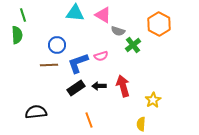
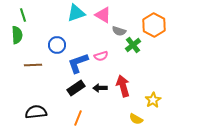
cyan triangle: moved 1 px right; rotated 24 degrees counterclockwise
orange hexagon: moved 5 px left, 1 px down
gray semicircle: moved 1 px right
brown line: moved 16 px left
black arrow: moved 1 px right, 2 px down
orange line: moved 11 px left, 2 px up; rotated 42 degrees clockwise
yellow semicircle: moved 5 px left, 5 px up; rotated 64 degrees counterclockwise
